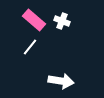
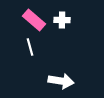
white cross: moved 1 px up; rotated 21 degrees counterclockwise
white line: rotated 54 degrees counterclockwise
